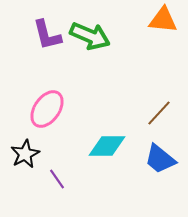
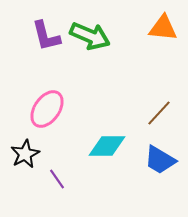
orange triangle: moved 8 px down
purple L-shape: moved 1 px left, 1 px down
blue trapezoid: moved 1 px down; rotated 8 degrees counterclockwise
